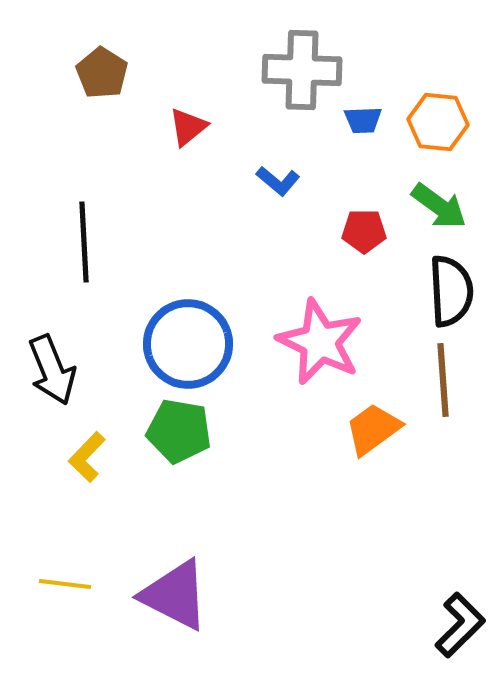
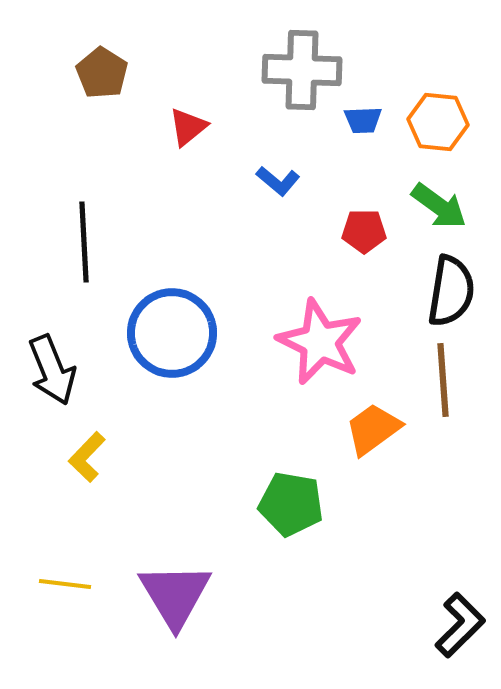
black semicircle: rotated 12 degrees clockwise
blue circle: moved 16 px left, 11 px up
green pentagon: moved 112 px right, 73 px down
purple triangle: rotated 32 degrees clockwise
